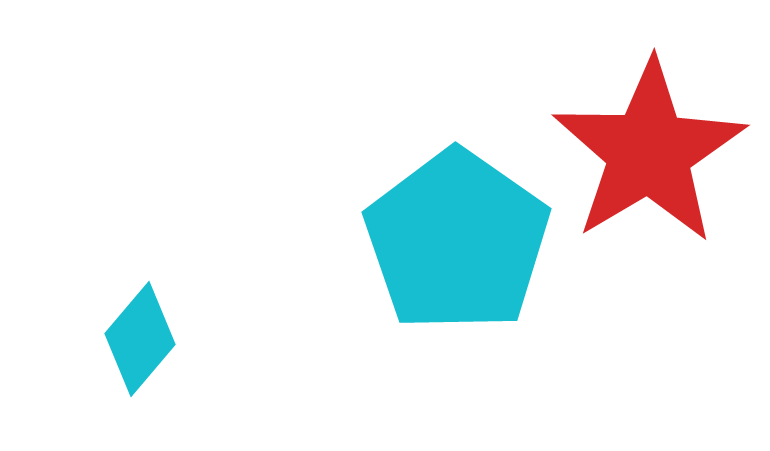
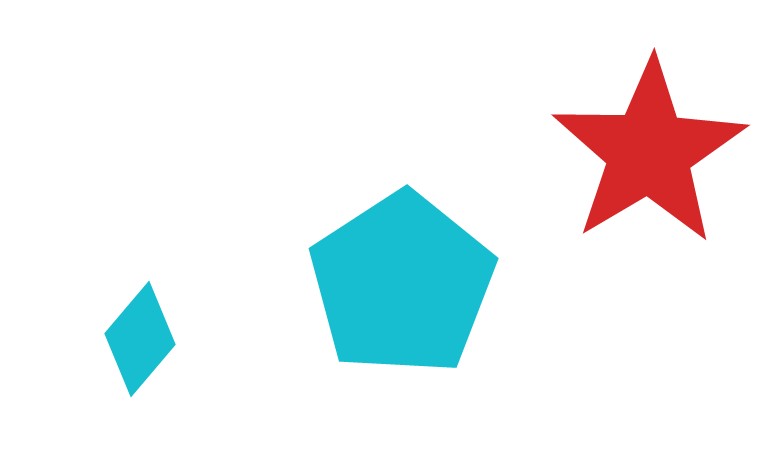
cyan pentagon: moved 55 px left, 43 px down; rotated 4 degrees clockwise
